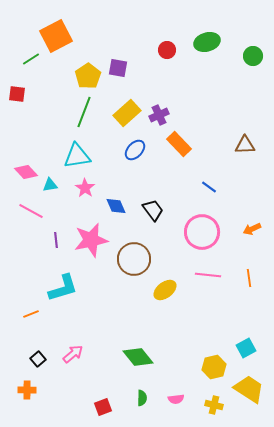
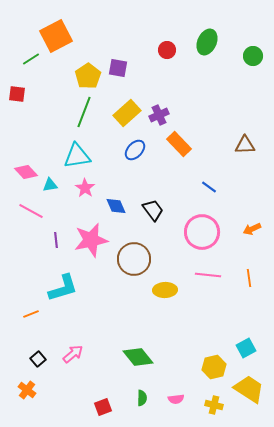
green ellipse at (207, 42): rotated 50 degrees counterclockwise
yellow ellipse at (165, 290): rotated 35 degrees clockwise
orange cross at (27, 390): rotated 36 degrees clockwise
